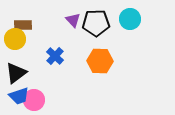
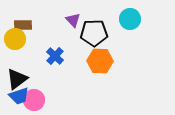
black pentagon: moved 2 px left, 10 px down
black triangle: moved 1 px right, 6 px down
